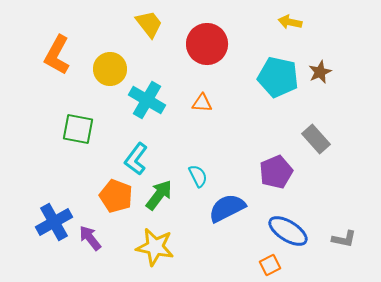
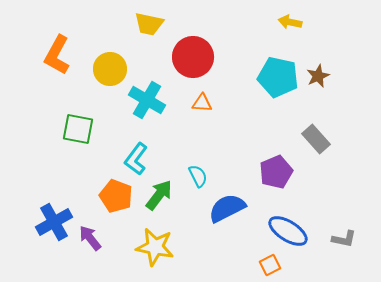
yellow trapezoid: rotated 140 degrees clockwise
red circle: moved 14 px left, 13 px down
brown star: moved 2 px left, 4 px down
